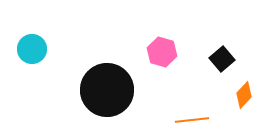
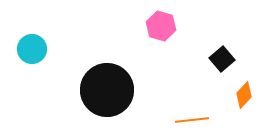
pink hexagon: moved 1 px left, 26 px up
